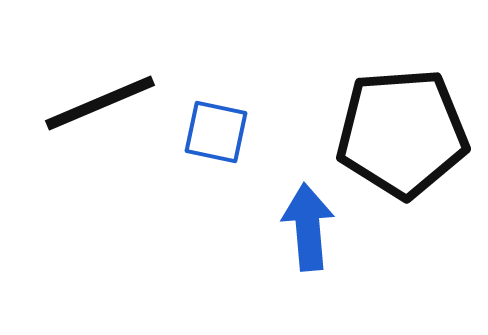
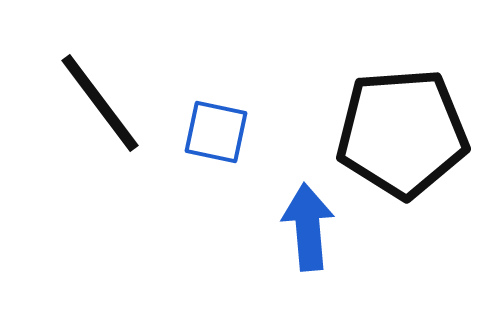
black line: rotated 76 degrees clockwise
